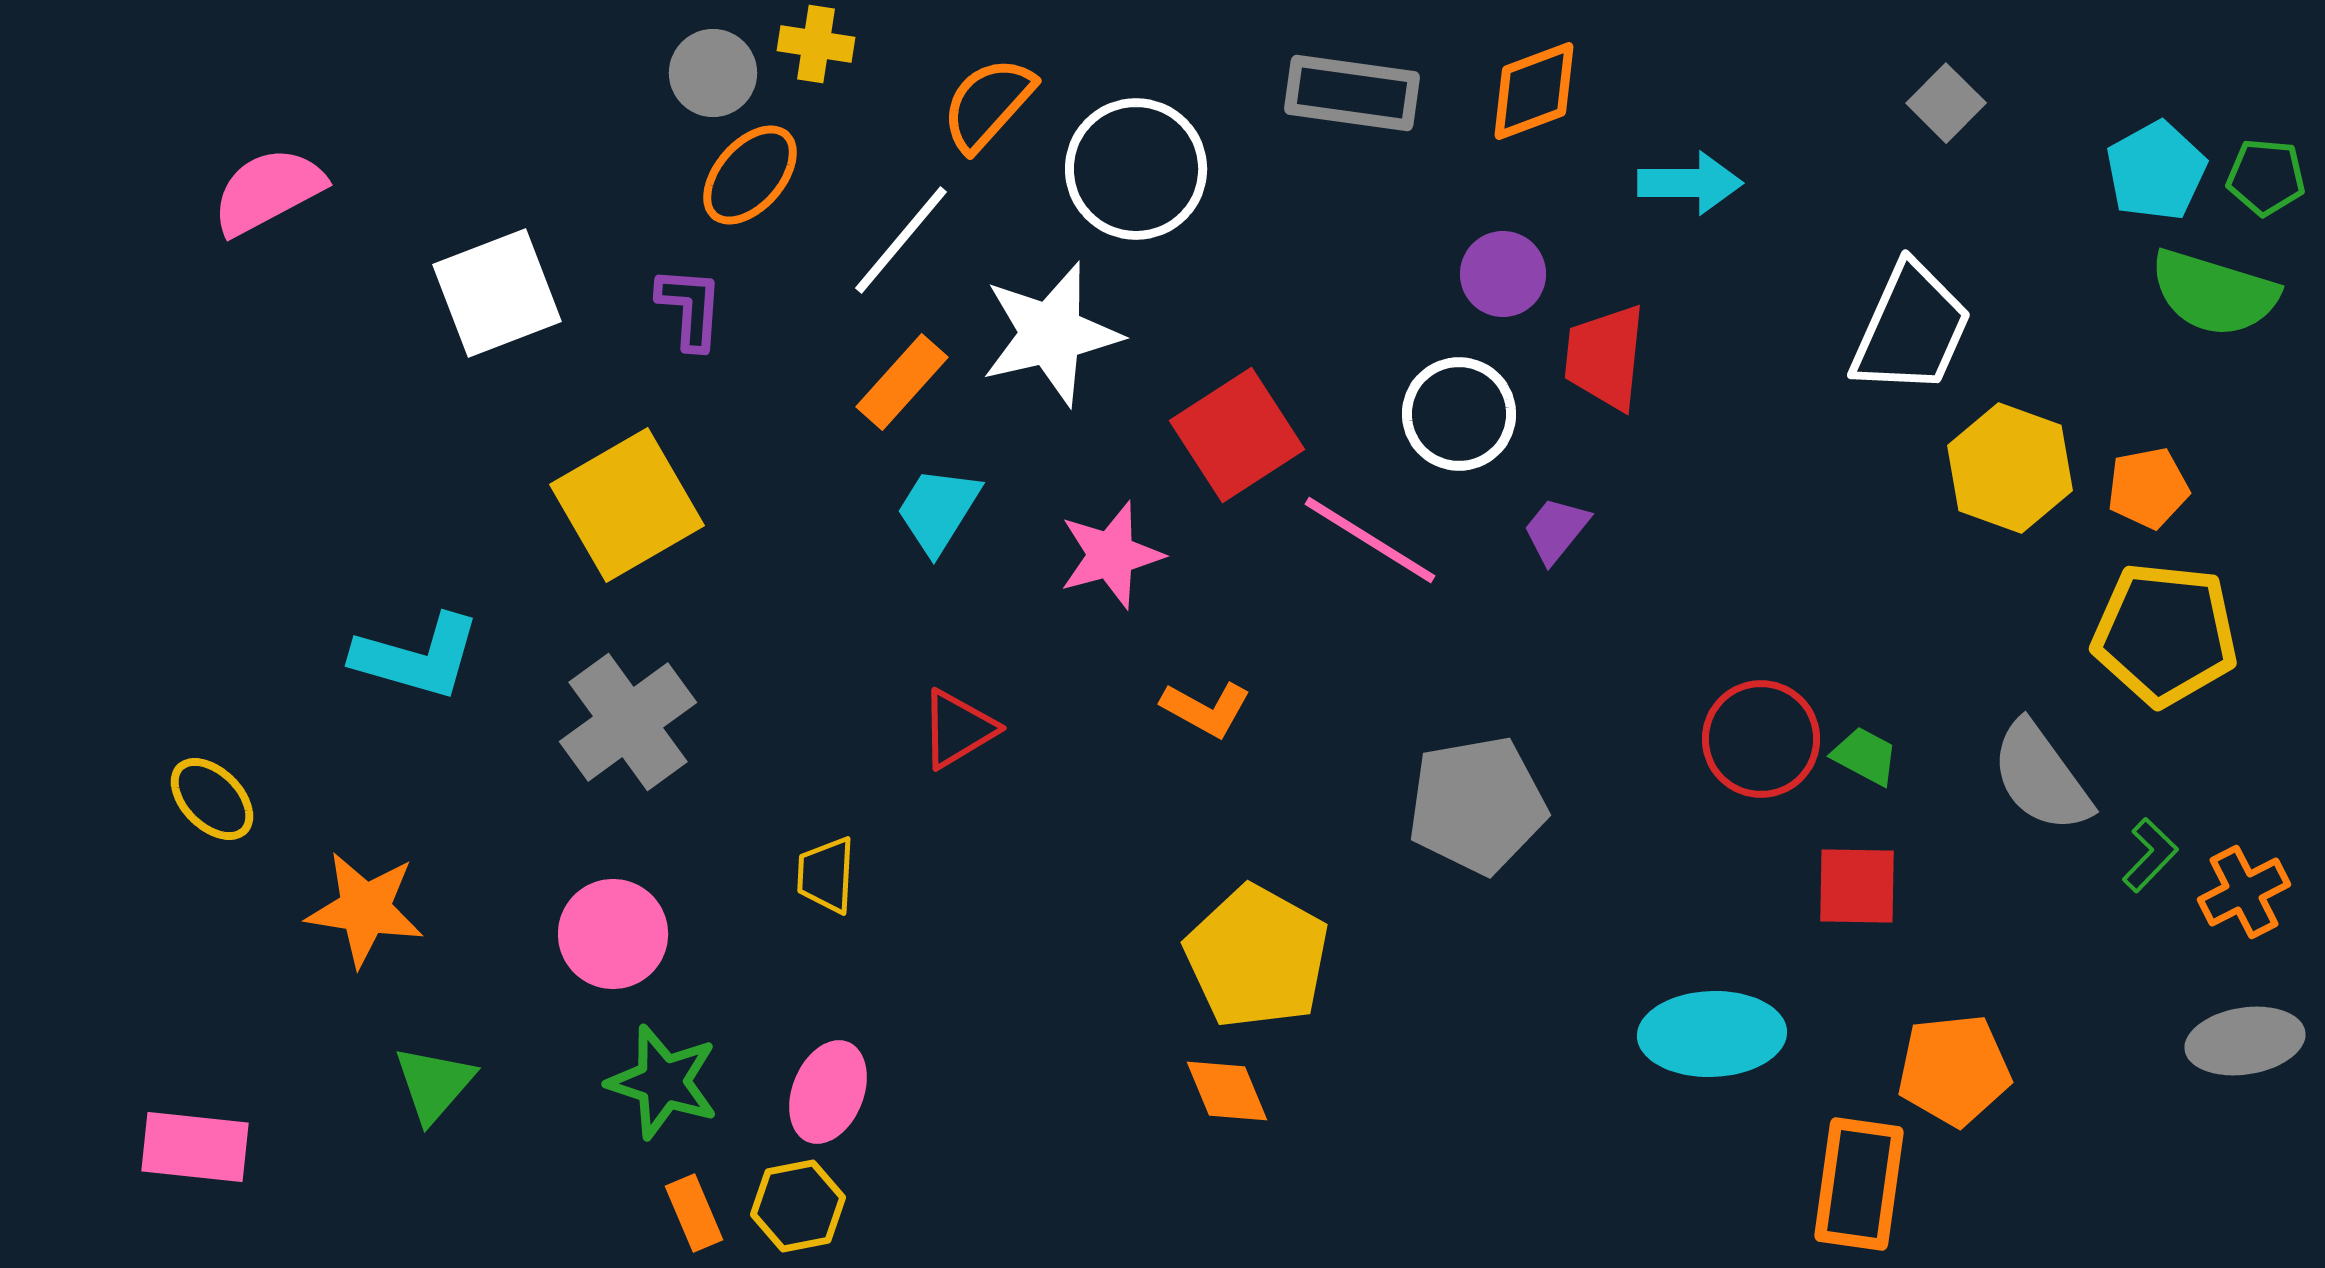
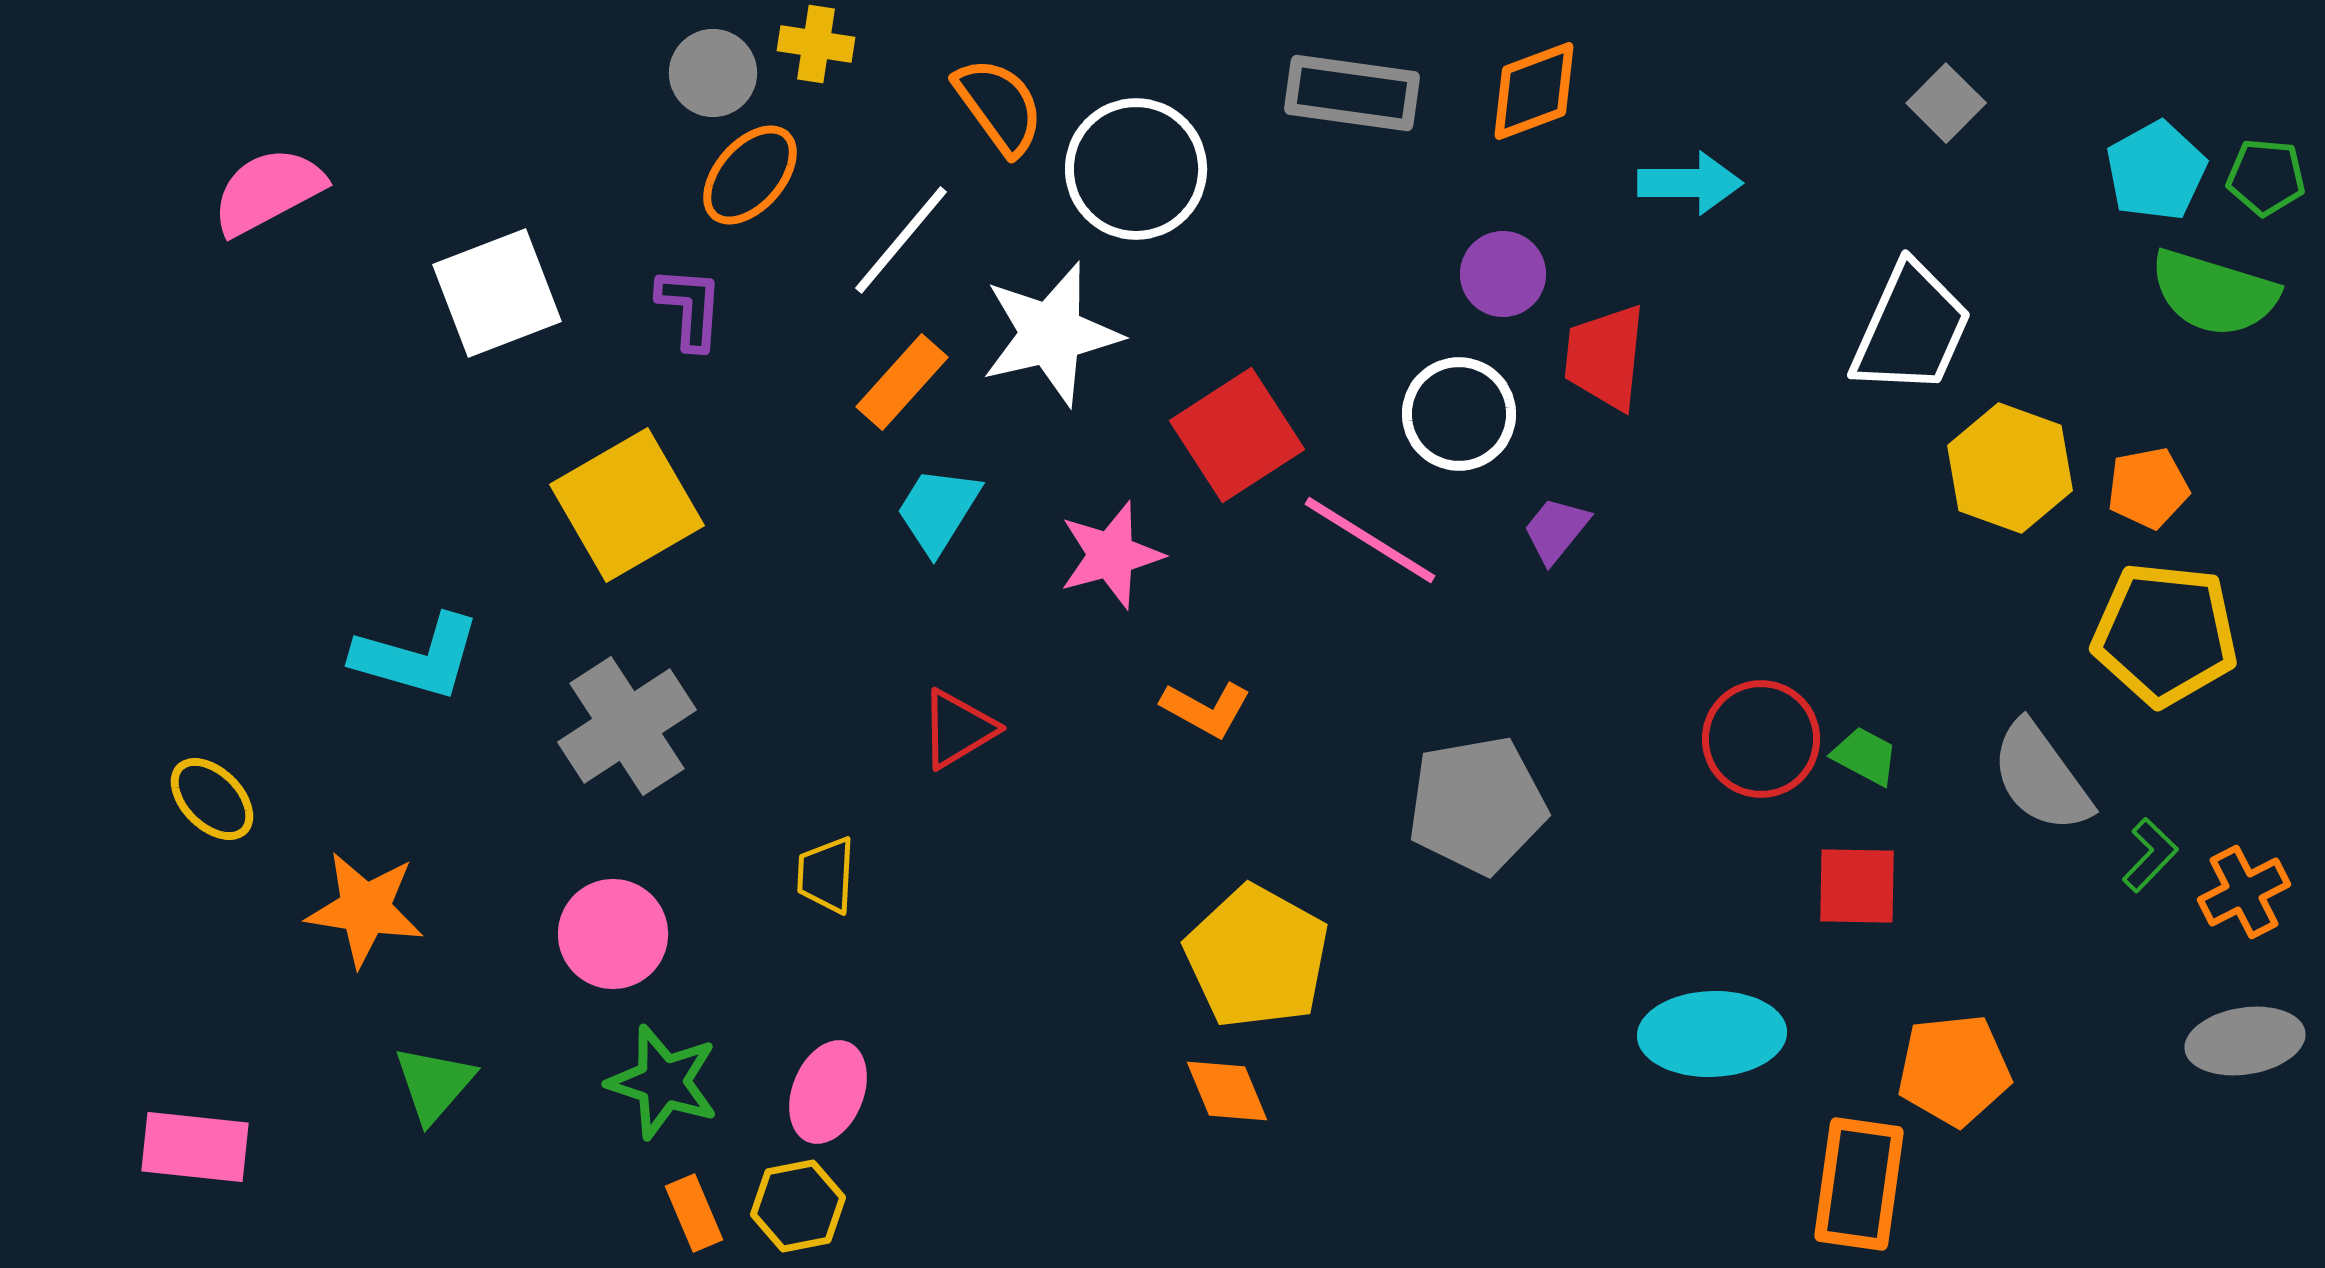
orange semicircle at (988, 104): moved 11 px right, 2 px down; rotated 102 degrees clockwise
gray cross at (628, 722): moved 1 px left, 4 px down; rotated 3 degrees clockwise
